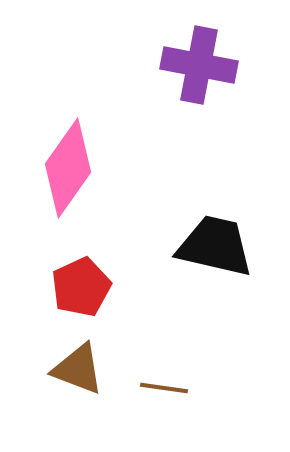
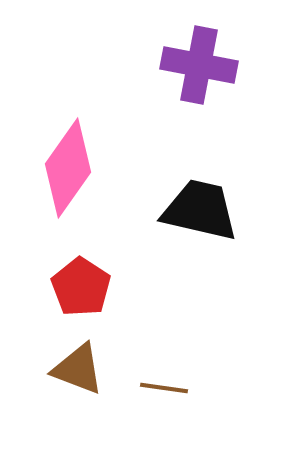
black trapezoid: moved 15 px left, 36 px up
red pentagon: rotated 14 degrees counterclockwise
